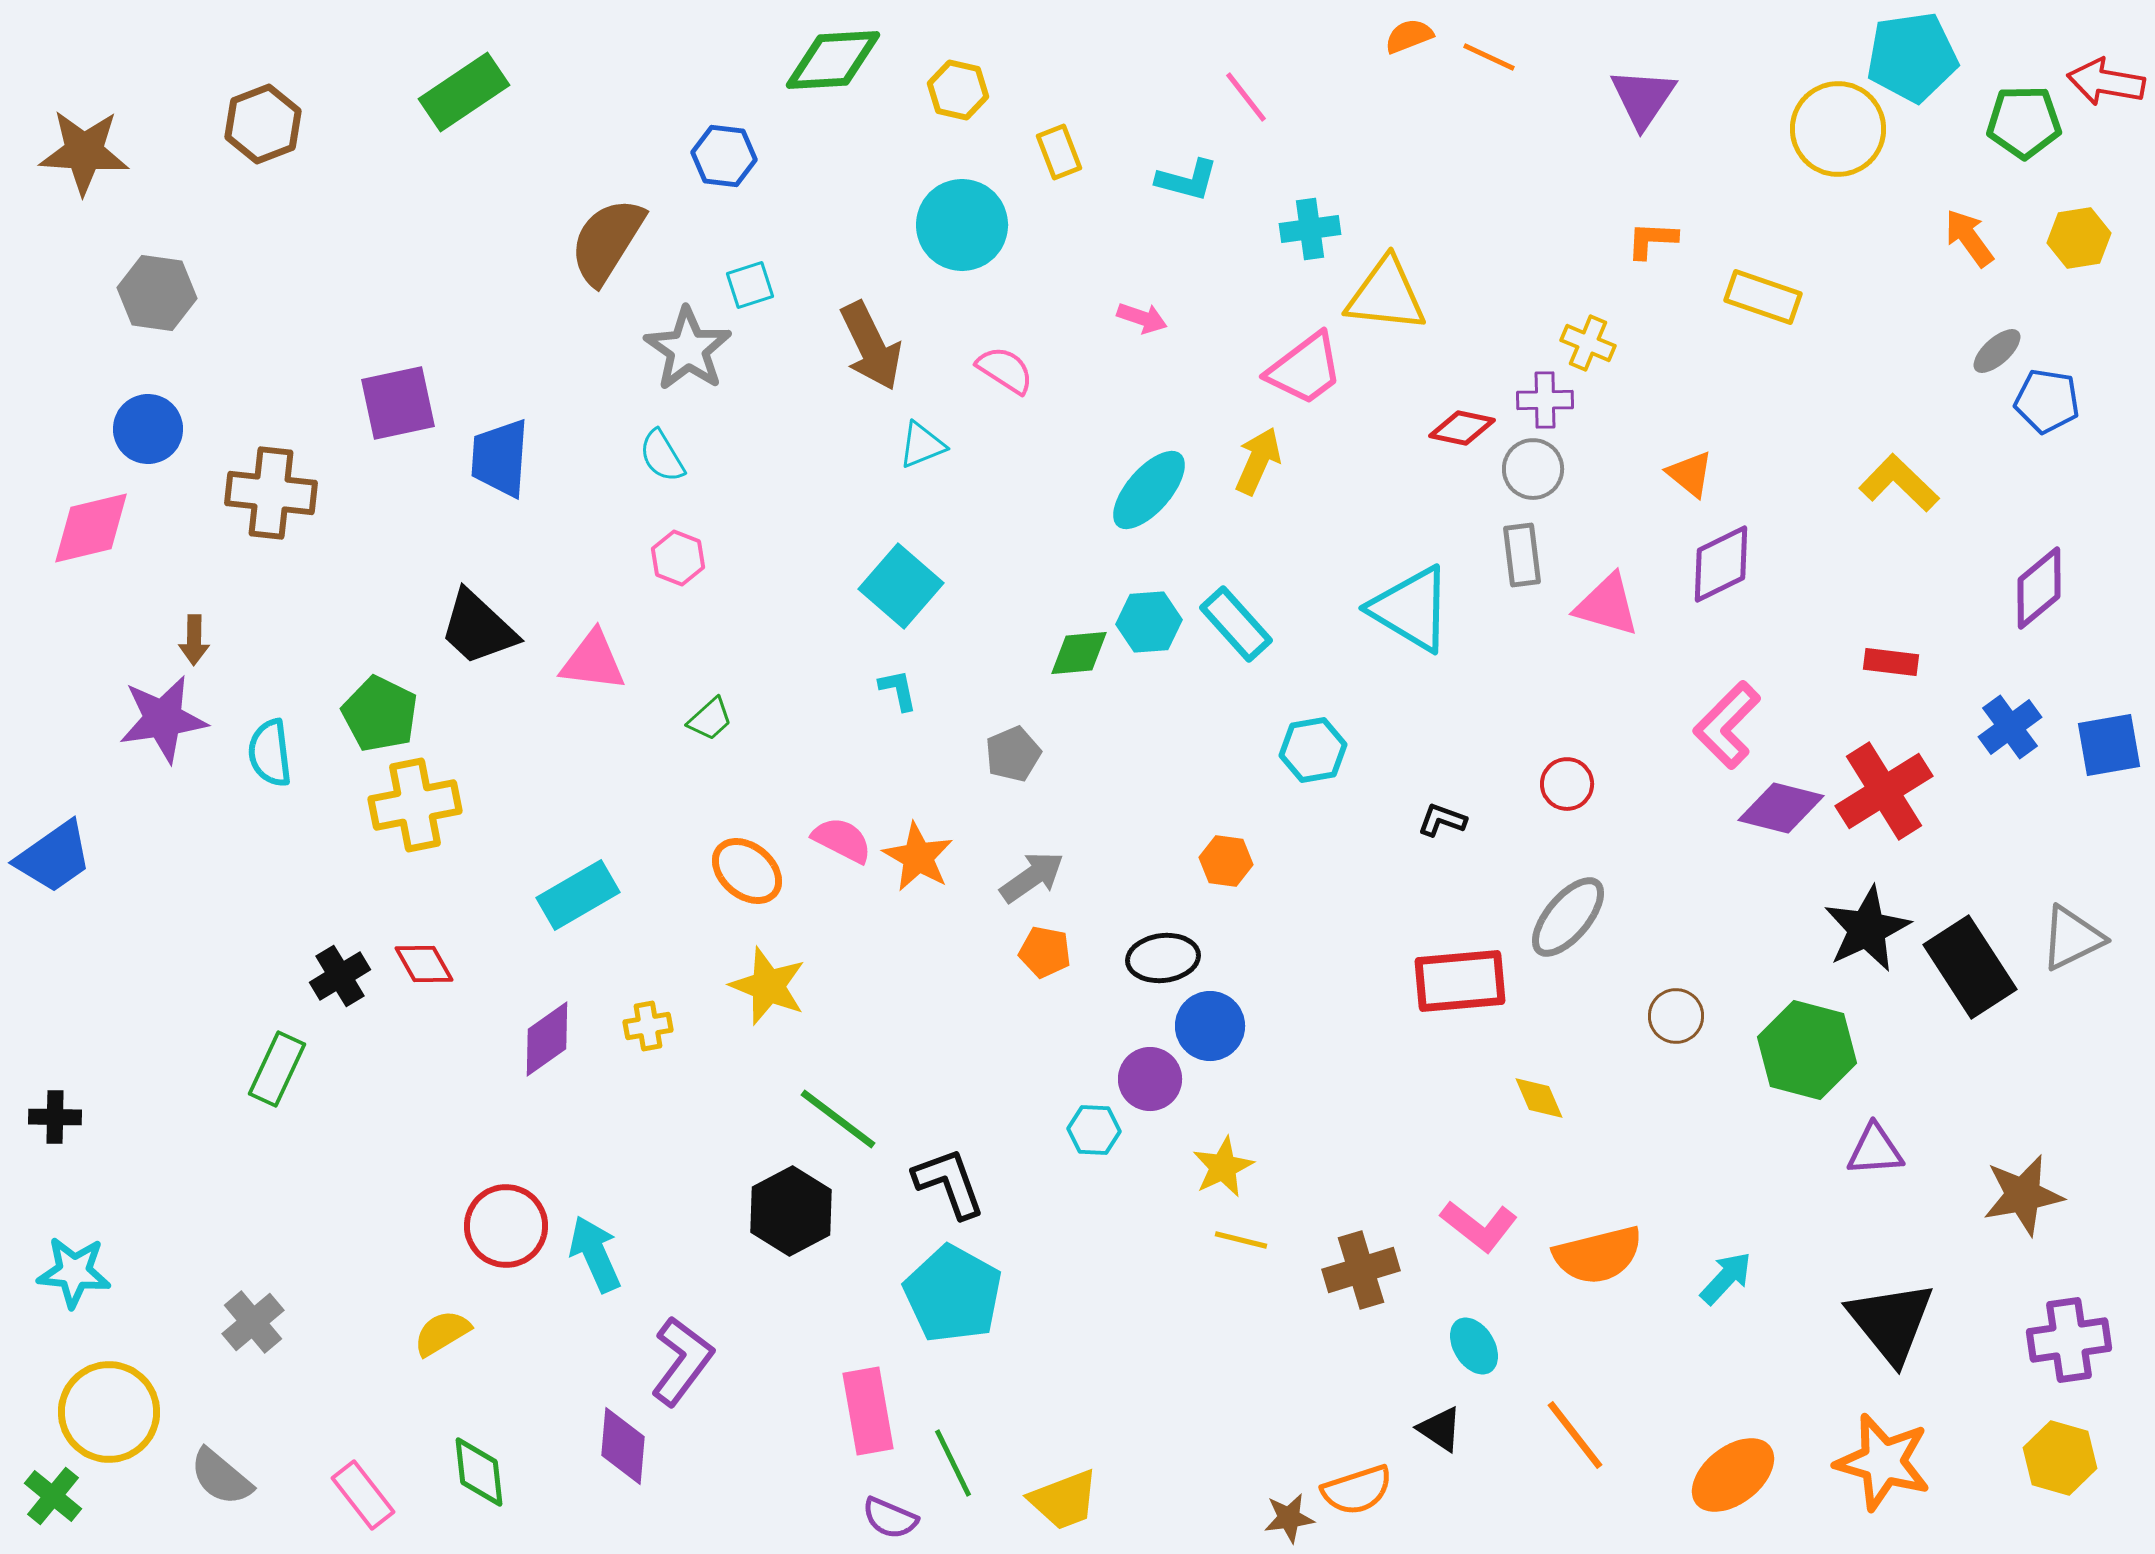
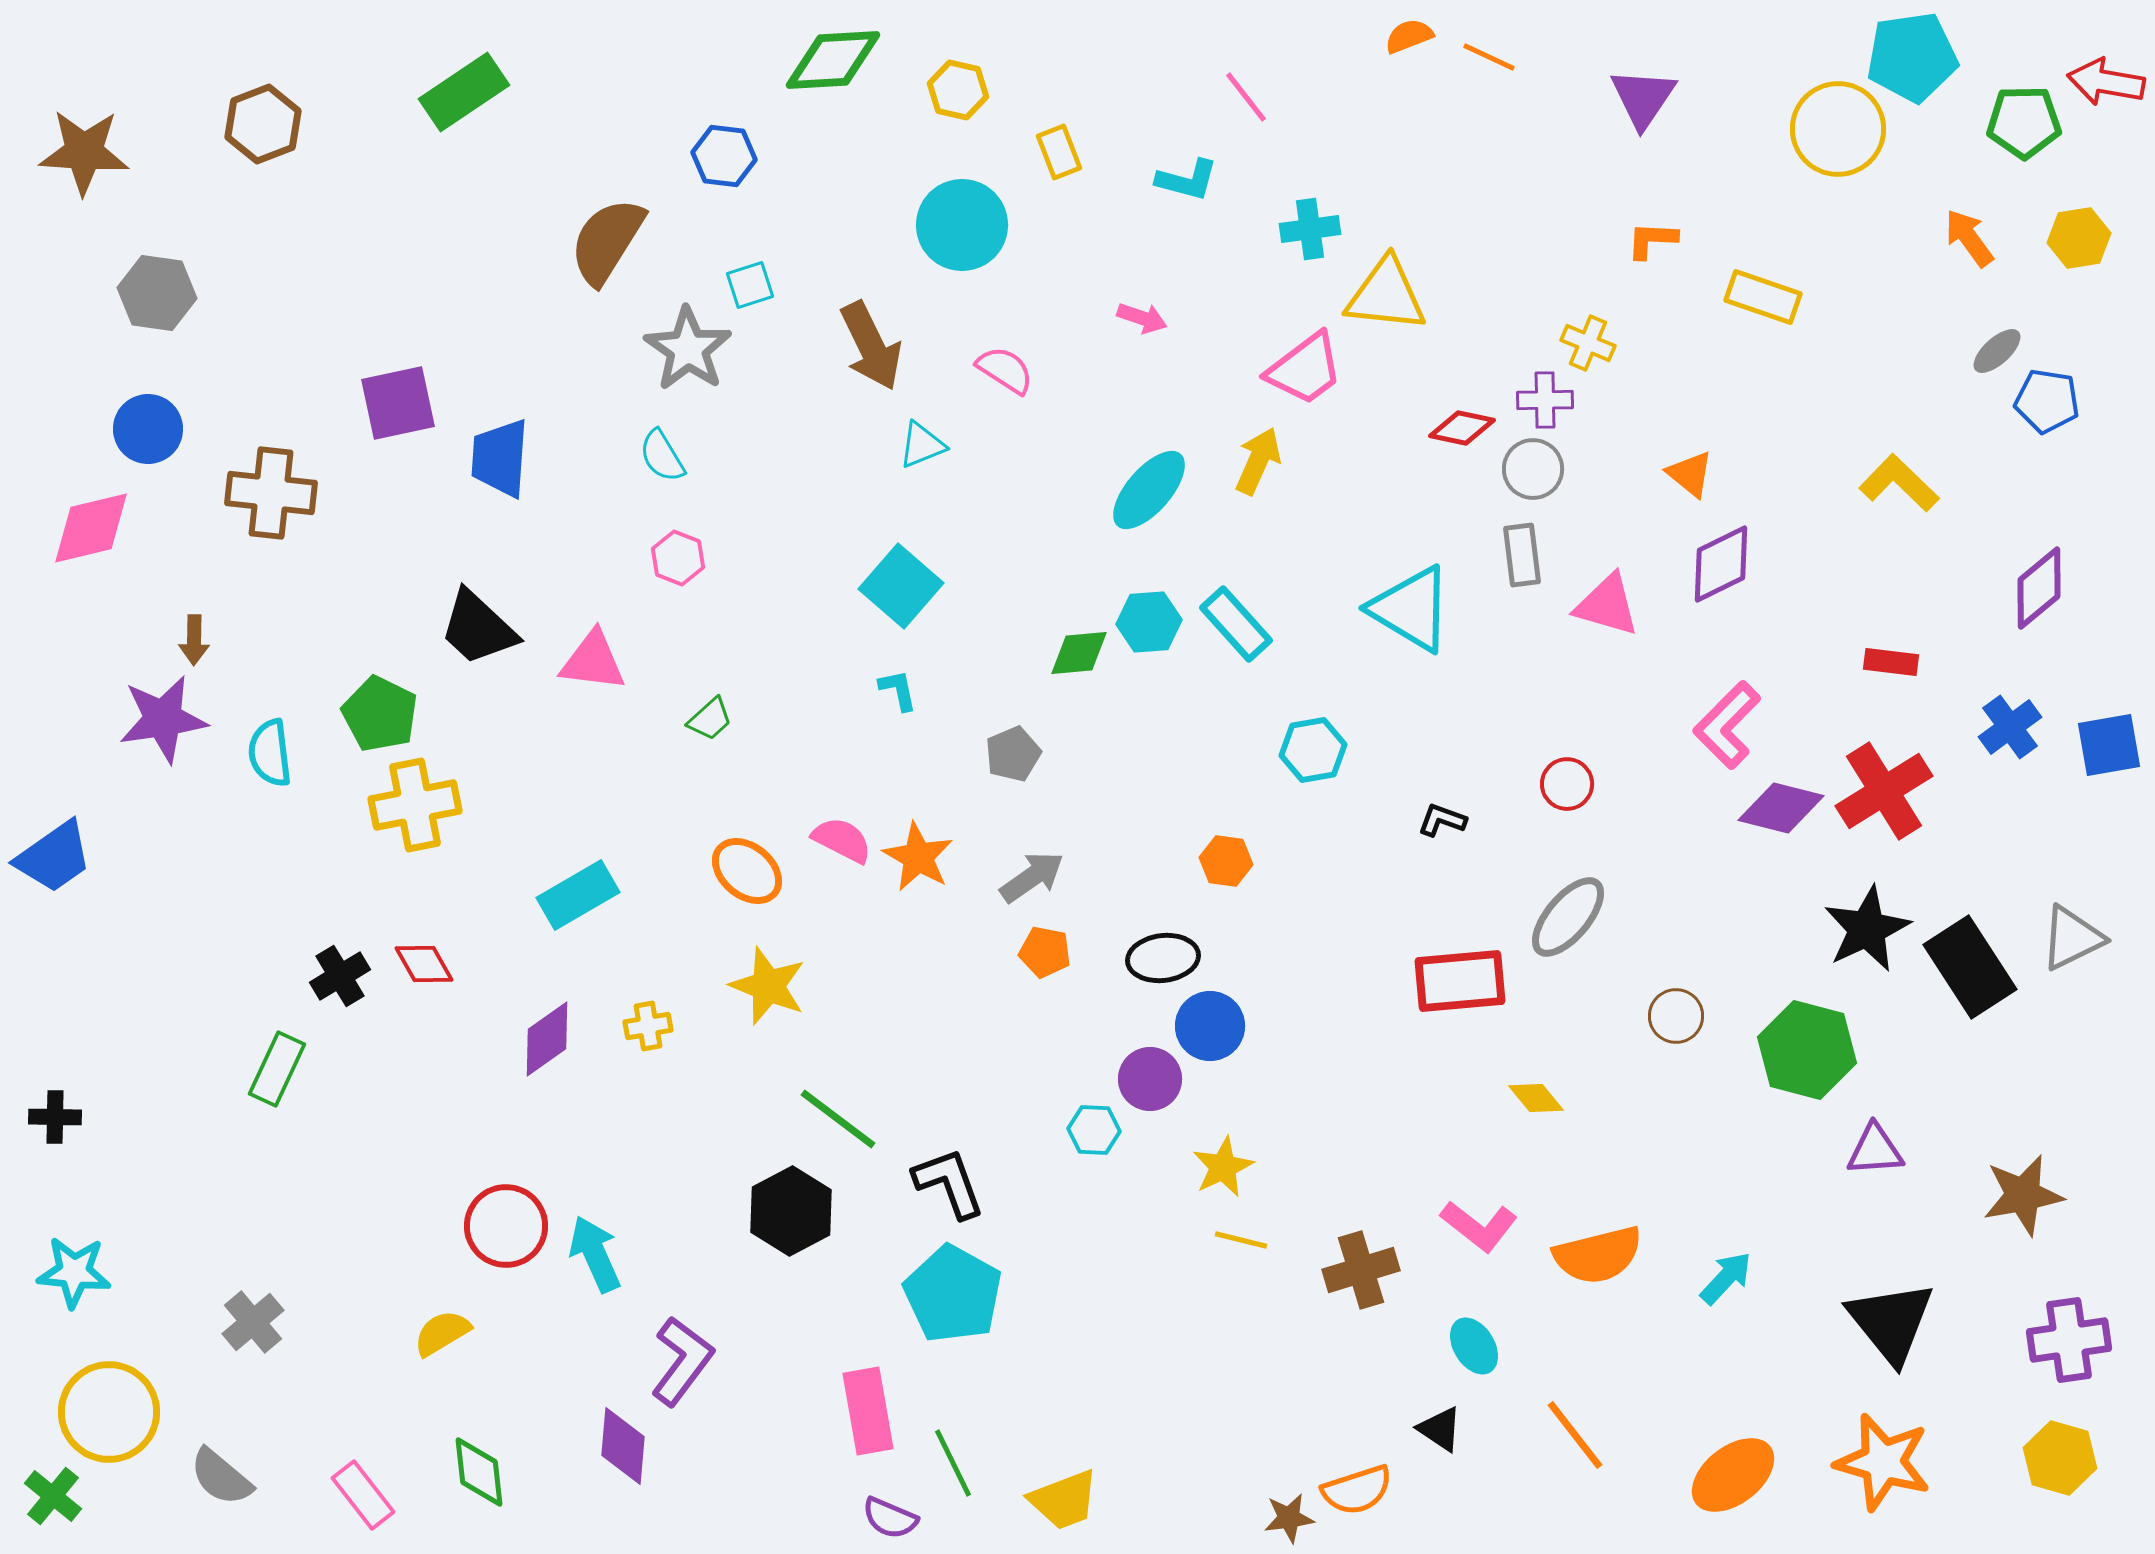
yellow diamond at (1539, 1098): moved 3 px left; rotated 16 degrees counterclockwise
